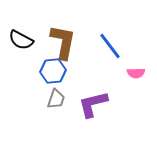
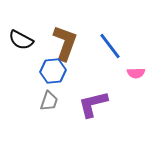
brown L-shape: moved 2 px right, 1 px down; rotated 9 degrees clockwise
gray trapezoid: moved 7 px left, 2 px down
